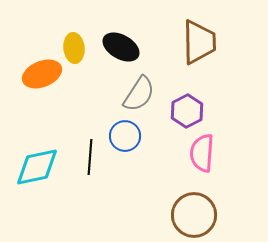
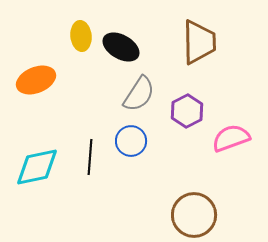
yellow ellipse: moved 7 px right, 12 px up
orange ellipse: moved 6 px left, 6 px down
blue circle: moved 6 px right, 5 px down
pink semicircle: moved 29 px right, 15 px up; rotated 66 degrees clockwise
